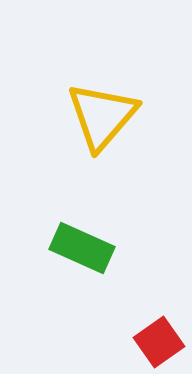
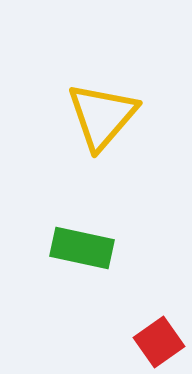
green rectangle: rotated 12 degrees counterclockwise
